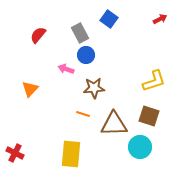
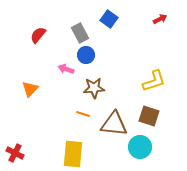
brown triangle: rotated 8 degrees clockwise
yellow rectangle: moved 2 px right
